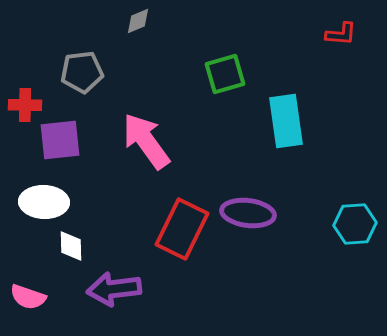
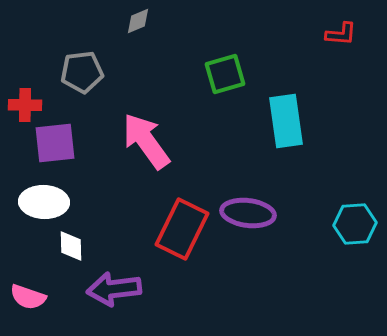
purple square: moved 5 px left, 3 px down
